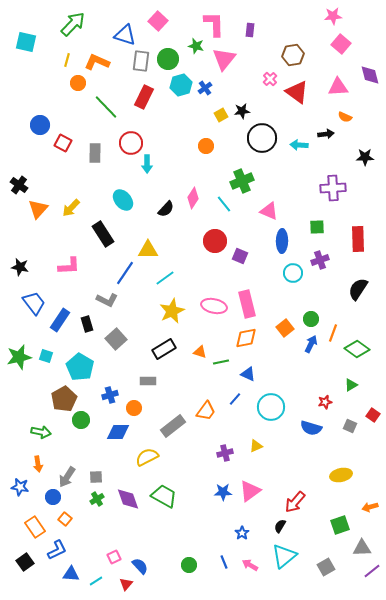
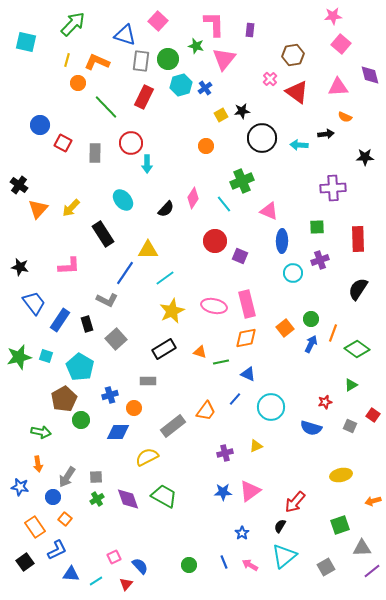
orange arrow at (370, 507): moved 3 px right, 6 px up
